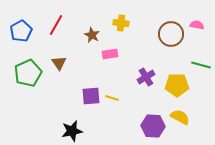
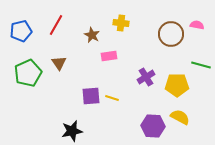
blue pentagon: rotated 15 degrees clockwise
pink rectangle: moved 1 px left, 2 px down
